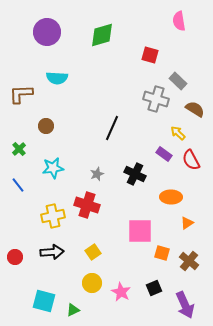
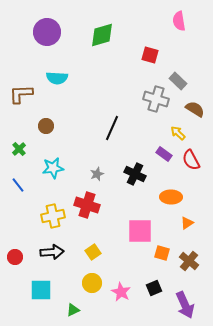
cyan square: moved 3 px left, 11 px up; rotated 15 degrees counterclockwise
